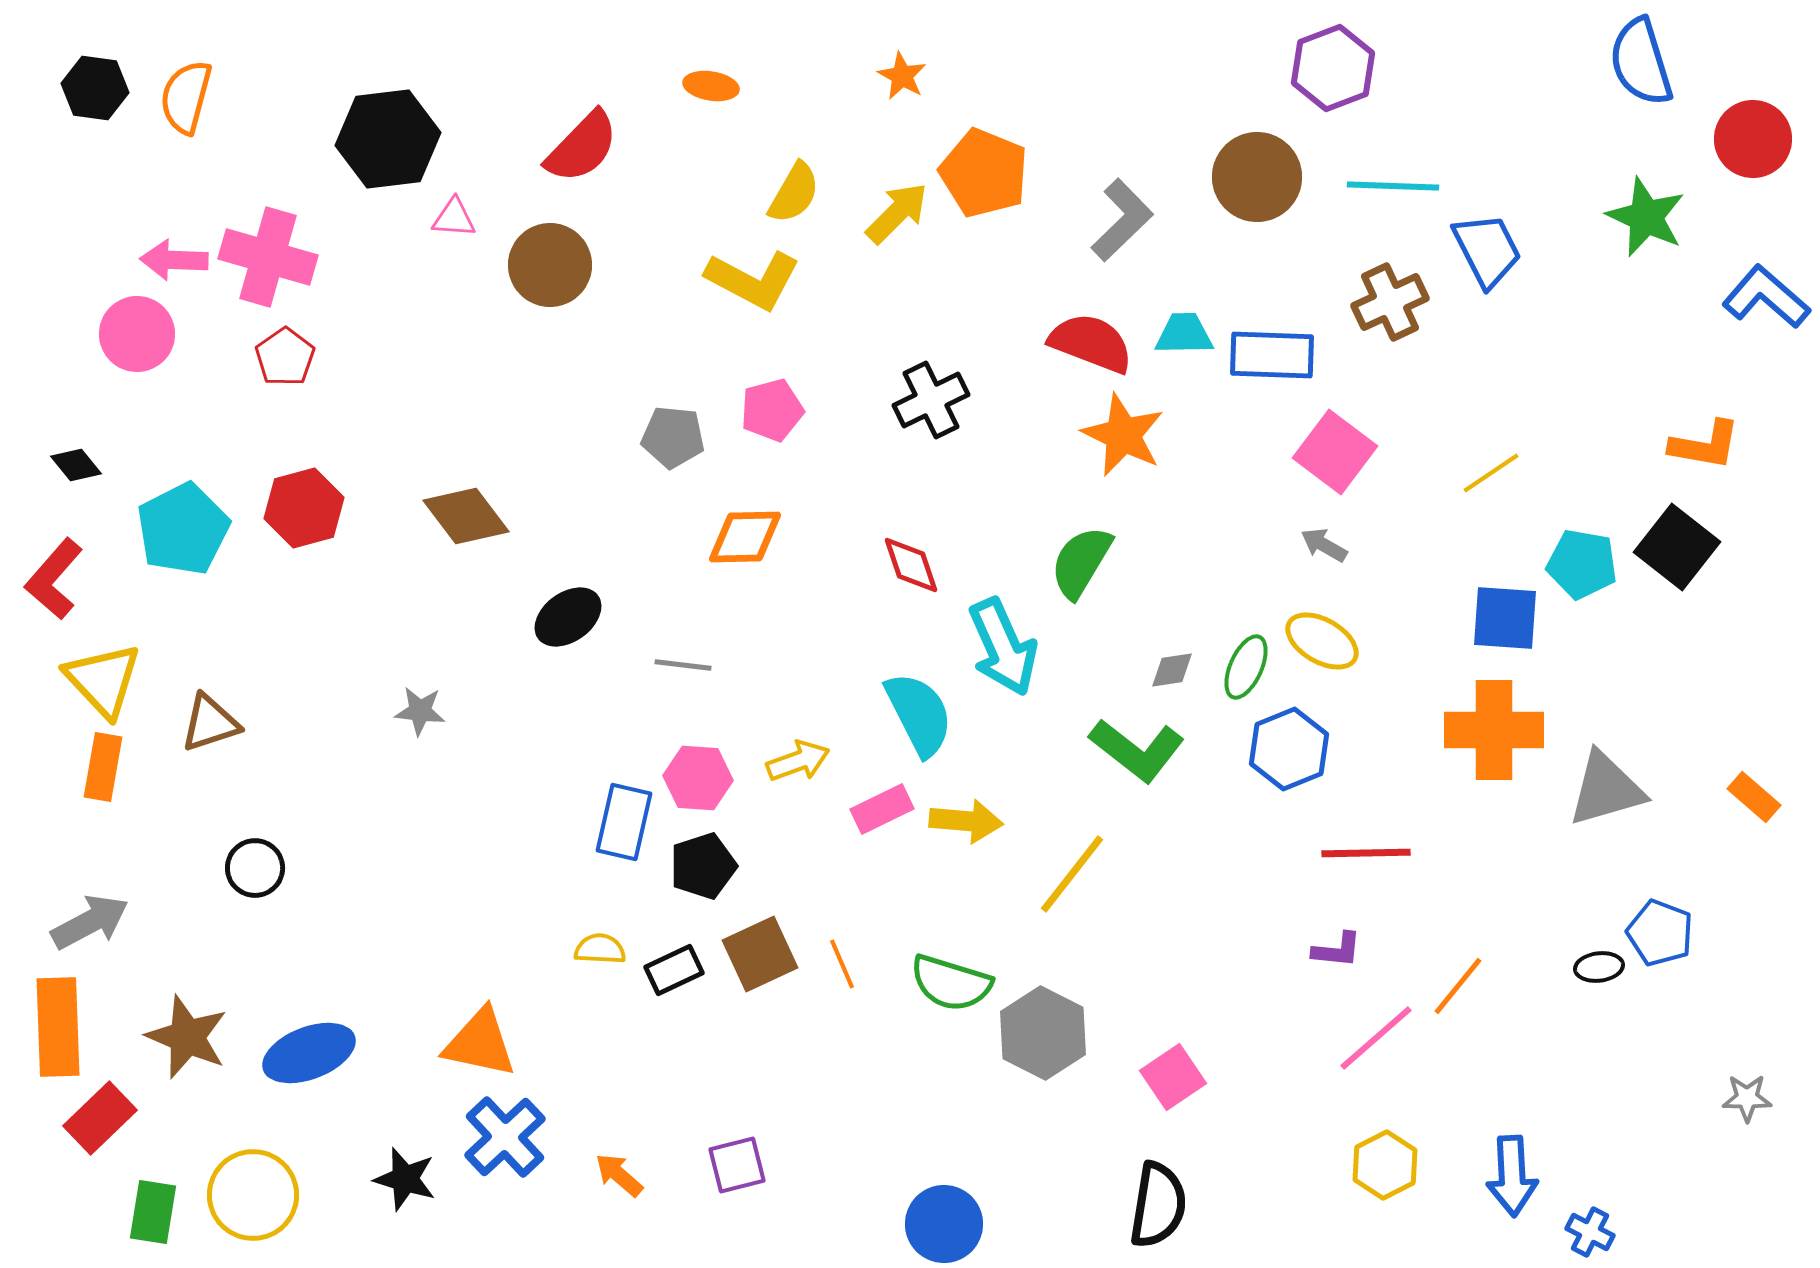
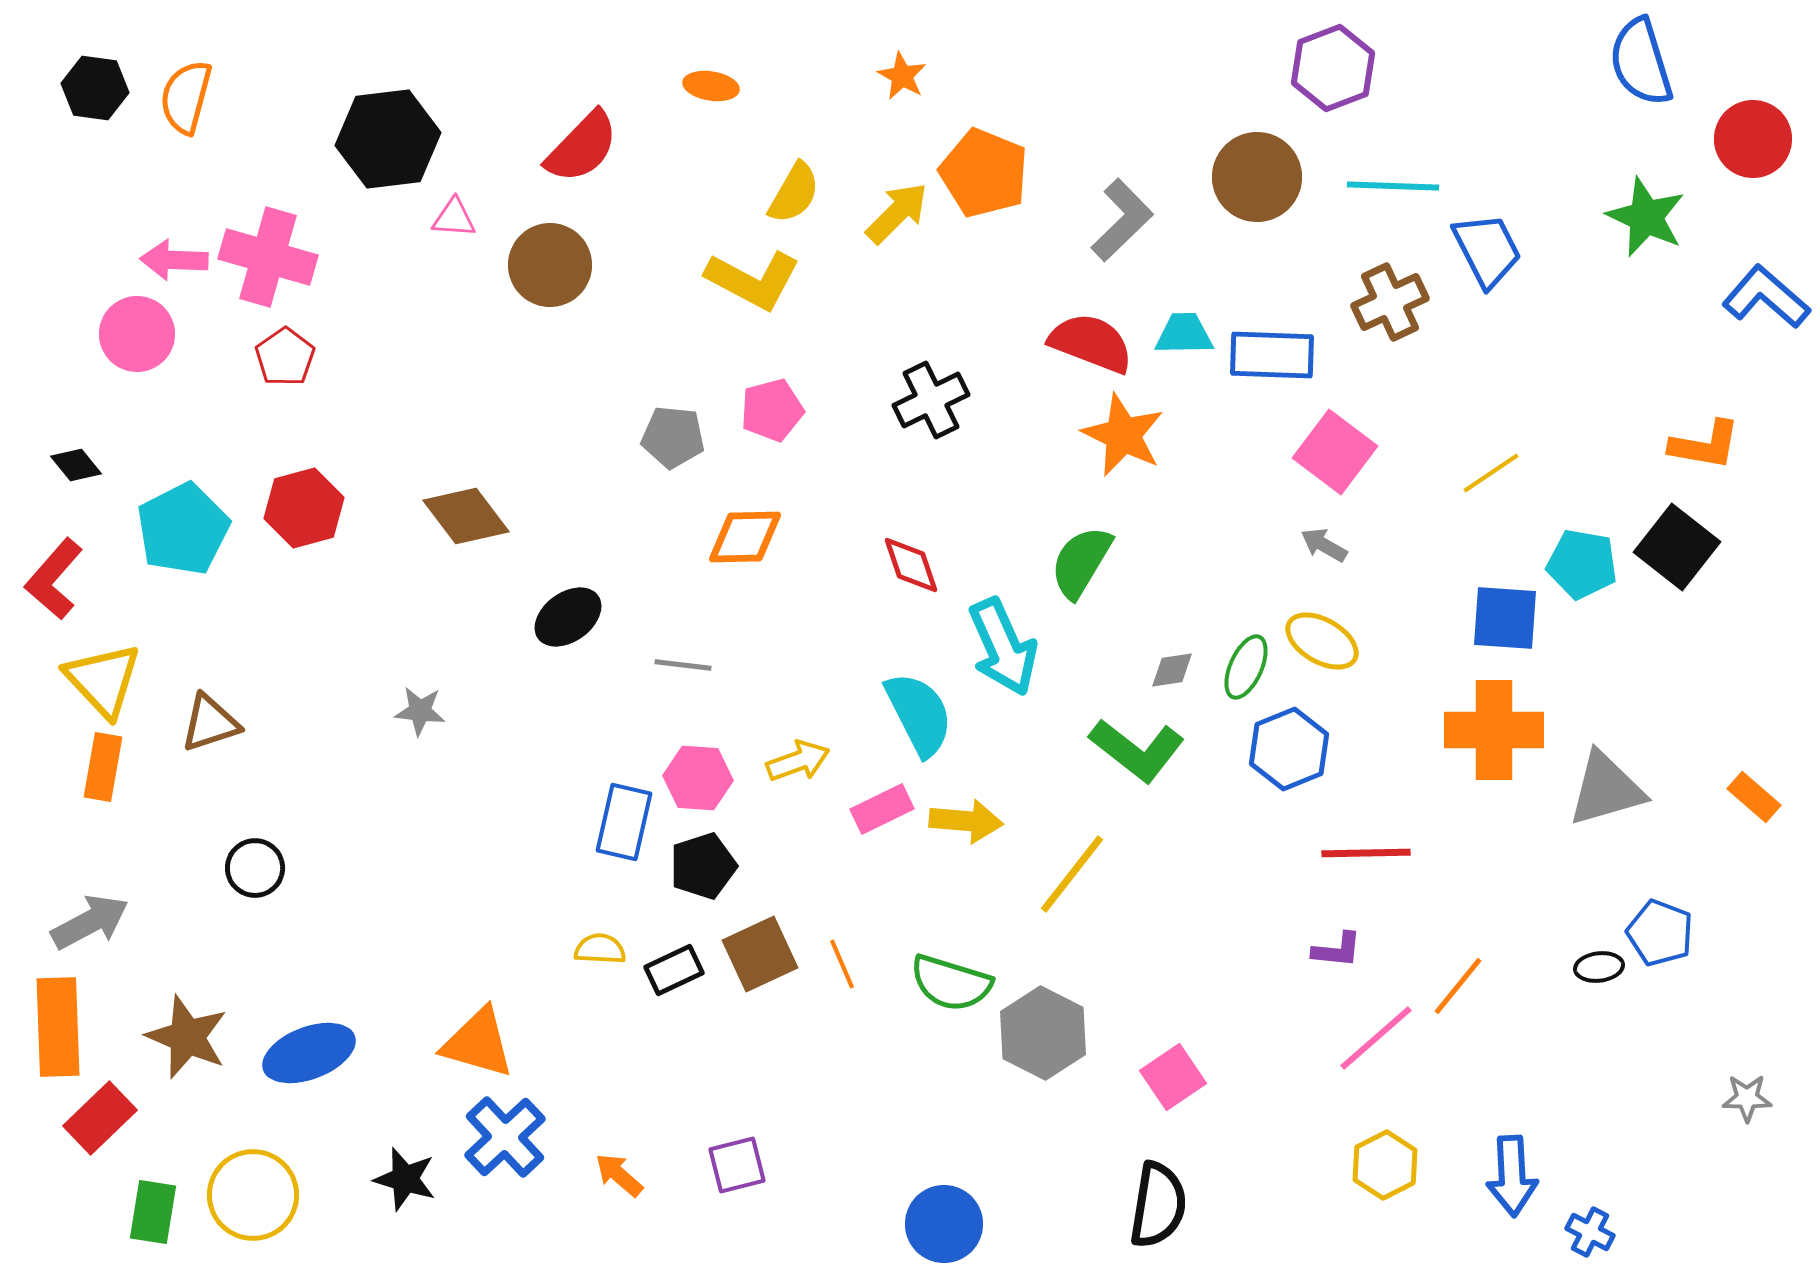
orange triangle at (480, 1043): moved 2 px left; rotated 4 degrees clockwise
